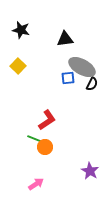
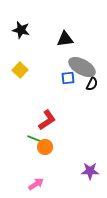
yellow square: moved 2 px right, 4 px down
purple star: rotated 30 degrees counterclockwise
